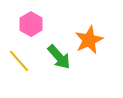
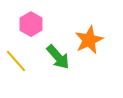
green arrow: moved 1 px left
yellow line: moved 3 px left
